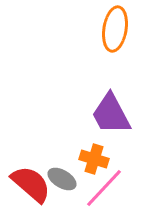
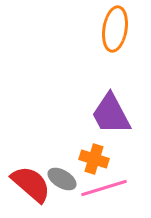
pink line: rotated 30 degrees clockwise
